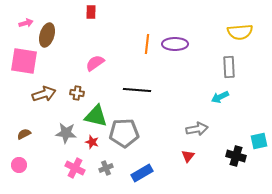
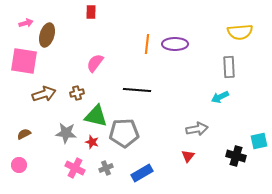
pink semicircle: rotated 18 degrees counterclockwise
brown cross: rotated 24 degrees counterclockwise
